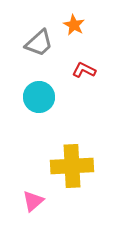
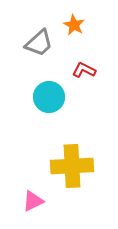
cyan circle: moved 10 px right
pink triangle: rotated 15 degrees clockwise
